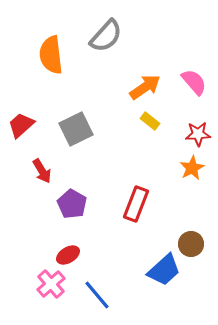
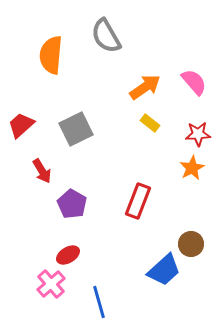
gray semicircle: rotated 108 degrees clockwise
orange semicircle: rotated 12 degrees clockwise
yellow rectangle: moved 2 px down
red rectangle: moved 2 px right, 3 px up
blue line: moved 2 px right, 7 px down; rotated 24 degrees clockwise
